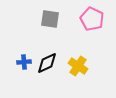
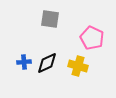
pink pentagon: moved 19 px down
yellow cross: rotated 18 degrees counterclockwise
